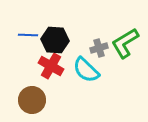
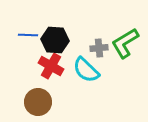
gray cross: rotated 12 degrees clockwise
brown circle: moved 6 px right, 2 px down
